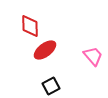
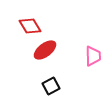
red diamond: rotated 30 degrees counterclockwise
pink trapezoid: rotated 40 degrees clockwise
